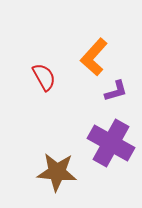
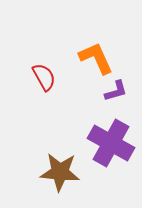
orange L-shape: moved 2 px right, 1 px down; rotated 114 degrees clockwise
brown star: moved 3 px right
